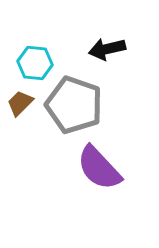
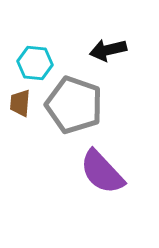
black arrow: moved 1 px right, 1 px down
brown trapezoid: rotated 40 degrees counterclockwise
purple semicircle: moved 3 px right, 4 px down
